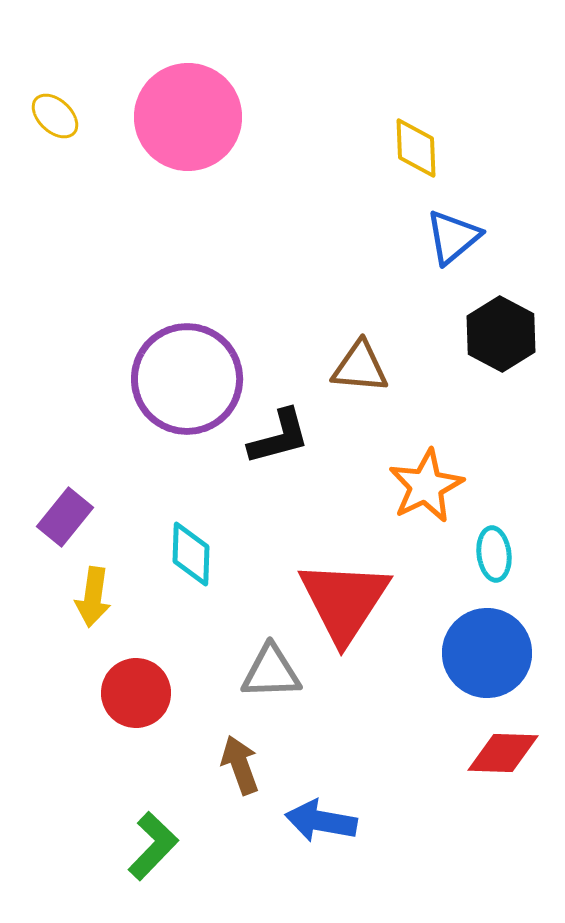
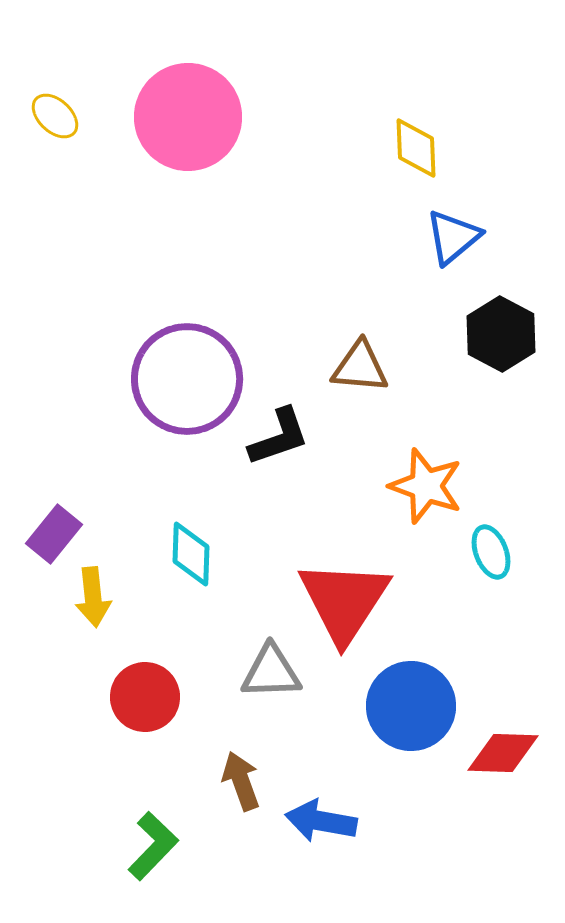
black L-shape: rotated 4 degrees counterclockwise
orange star: rotated 26 degrees counterclockwise
purple rectangle: moved 11 px left, 17 px down
cyan ellipse: moved 3 px left, 2 px up; rotated 14 degrees counterclockwise
yellow arrow: rotated 14 degrees counterclockwise
blue circle: moved 76 px left, 53 px down
red circle: moved 9 px right, 4 px down
brown arrow: moved 1 px right, 16 px down
